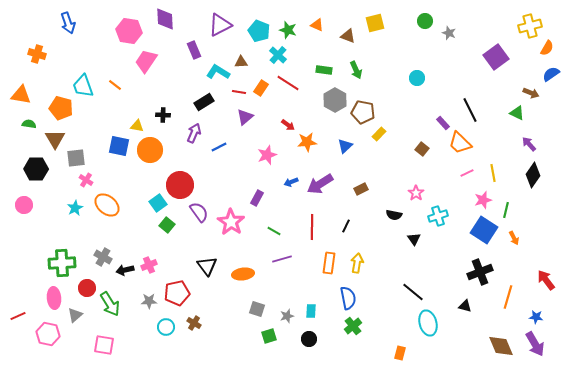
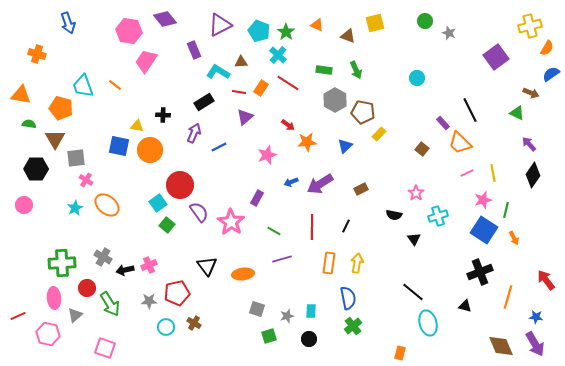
purple diamond at (165, 19): rotated 35 degrees counterclockwise
green star at (288, 30): moved 2 px left, 2 px down; rotated 18 degrees clockwise
pink square at (104, 345): moved 1 px right, 3 px down; rotated 10 degrees clockwise
